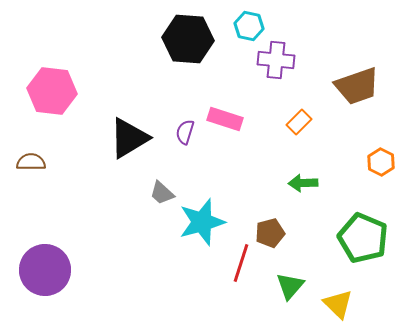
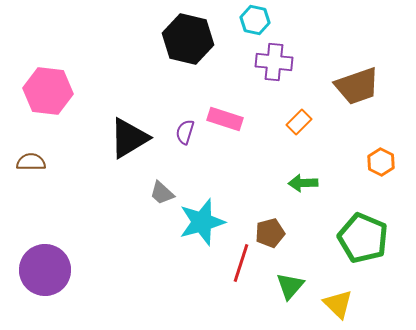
cyan hexagon: moved 6 px right, 6 px up
black hexagon: rotated 9 degrees clockwise
purple cross: moved 2 px left, 2 px down
pink hexagon: moved 4 px left
